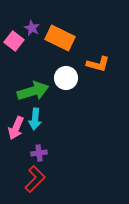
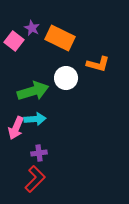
cyan arrow: rotated 100 degrees counterclockwise
